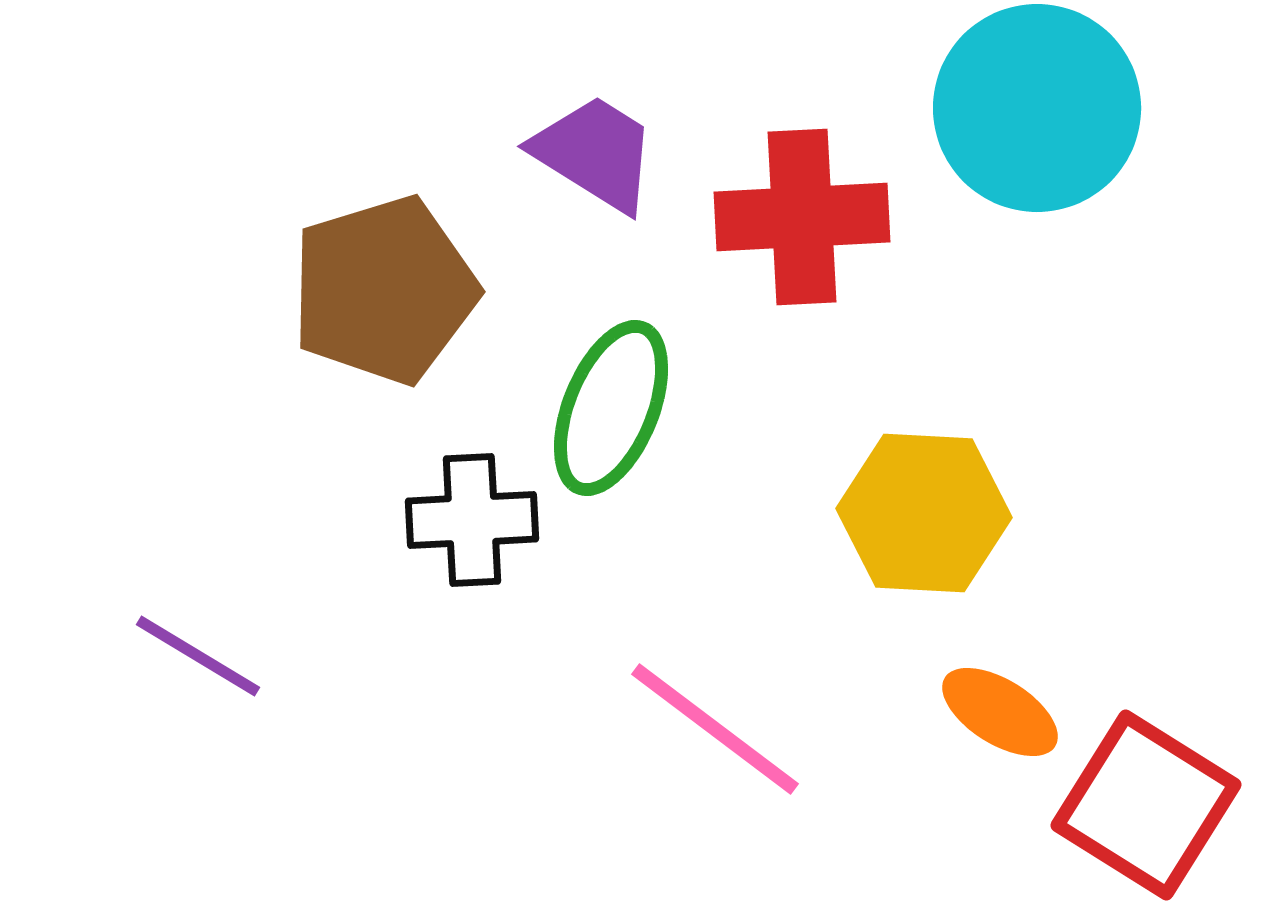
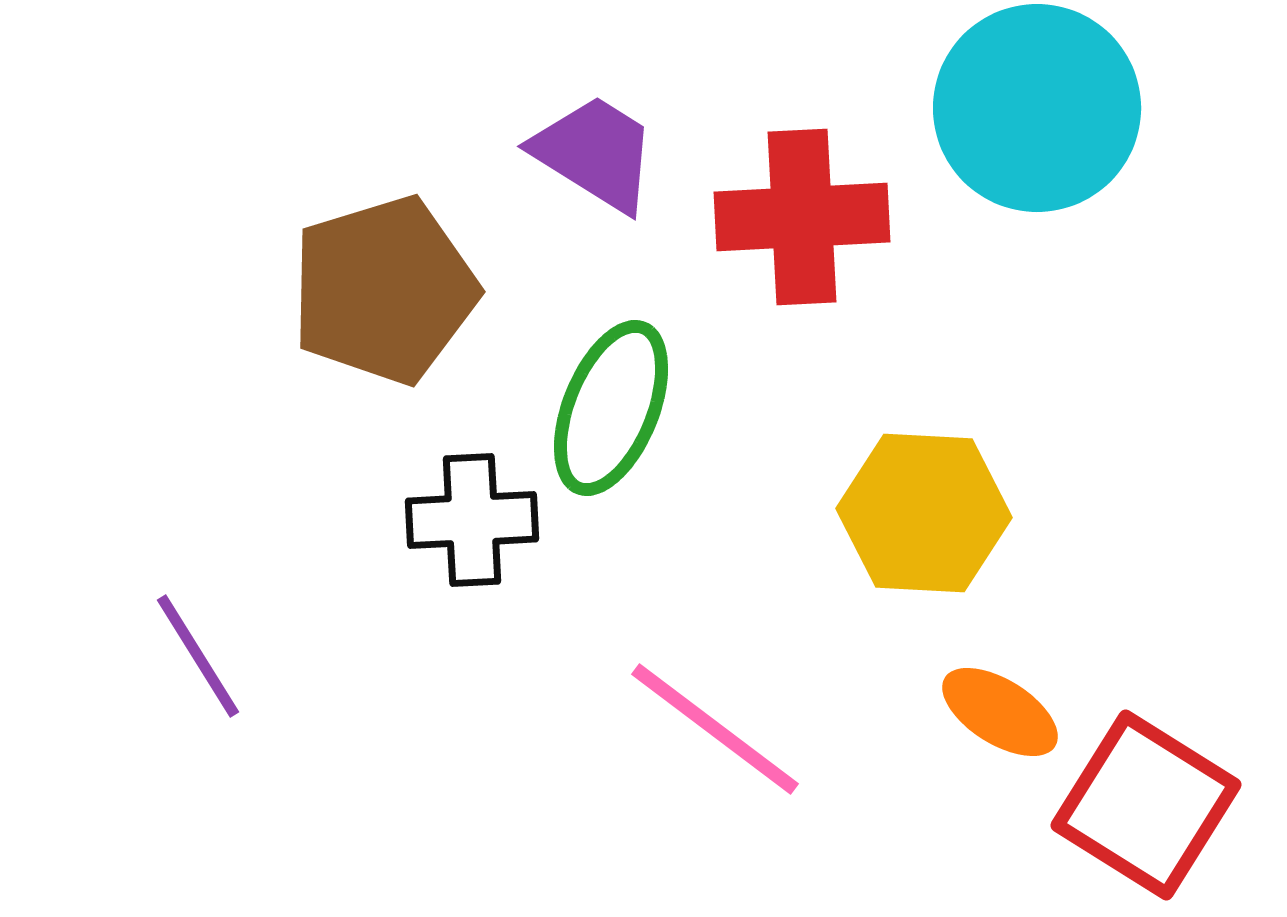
purple line: rotated 27 degrees clockwise
